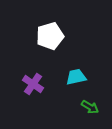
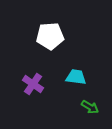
white pentagon: rotated 12 degrees clockwise
cyan trapezoid: rotated 20 degrees clockwise
